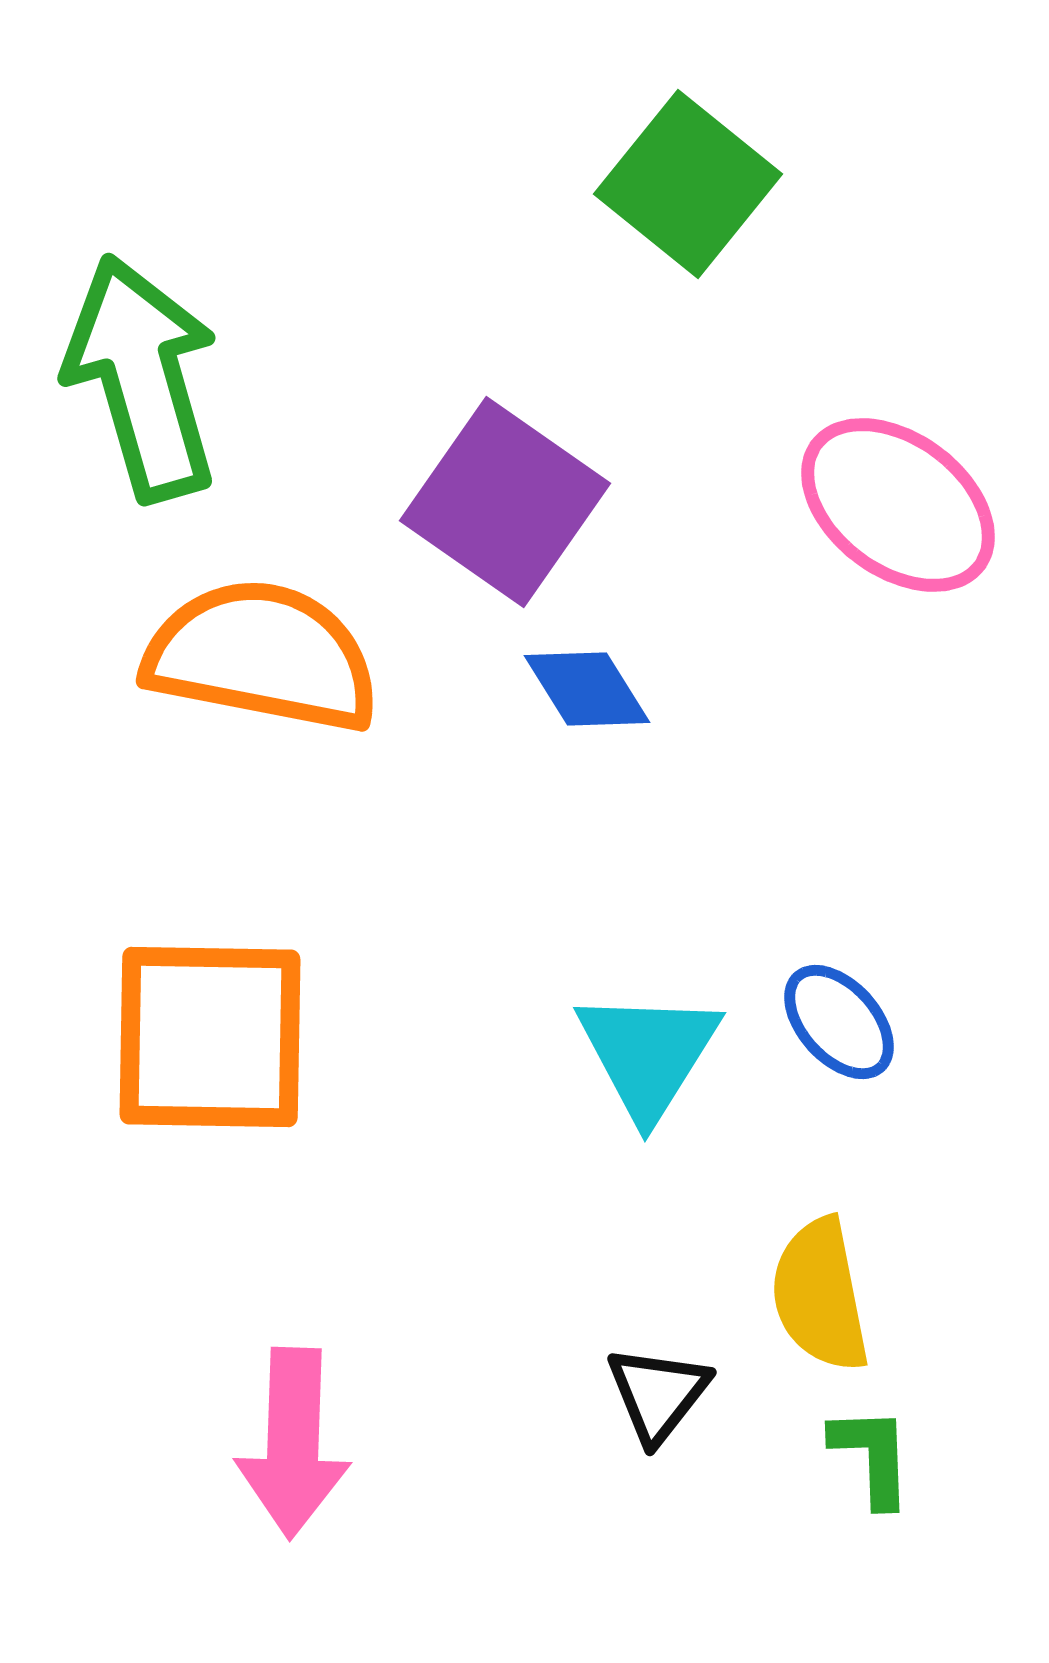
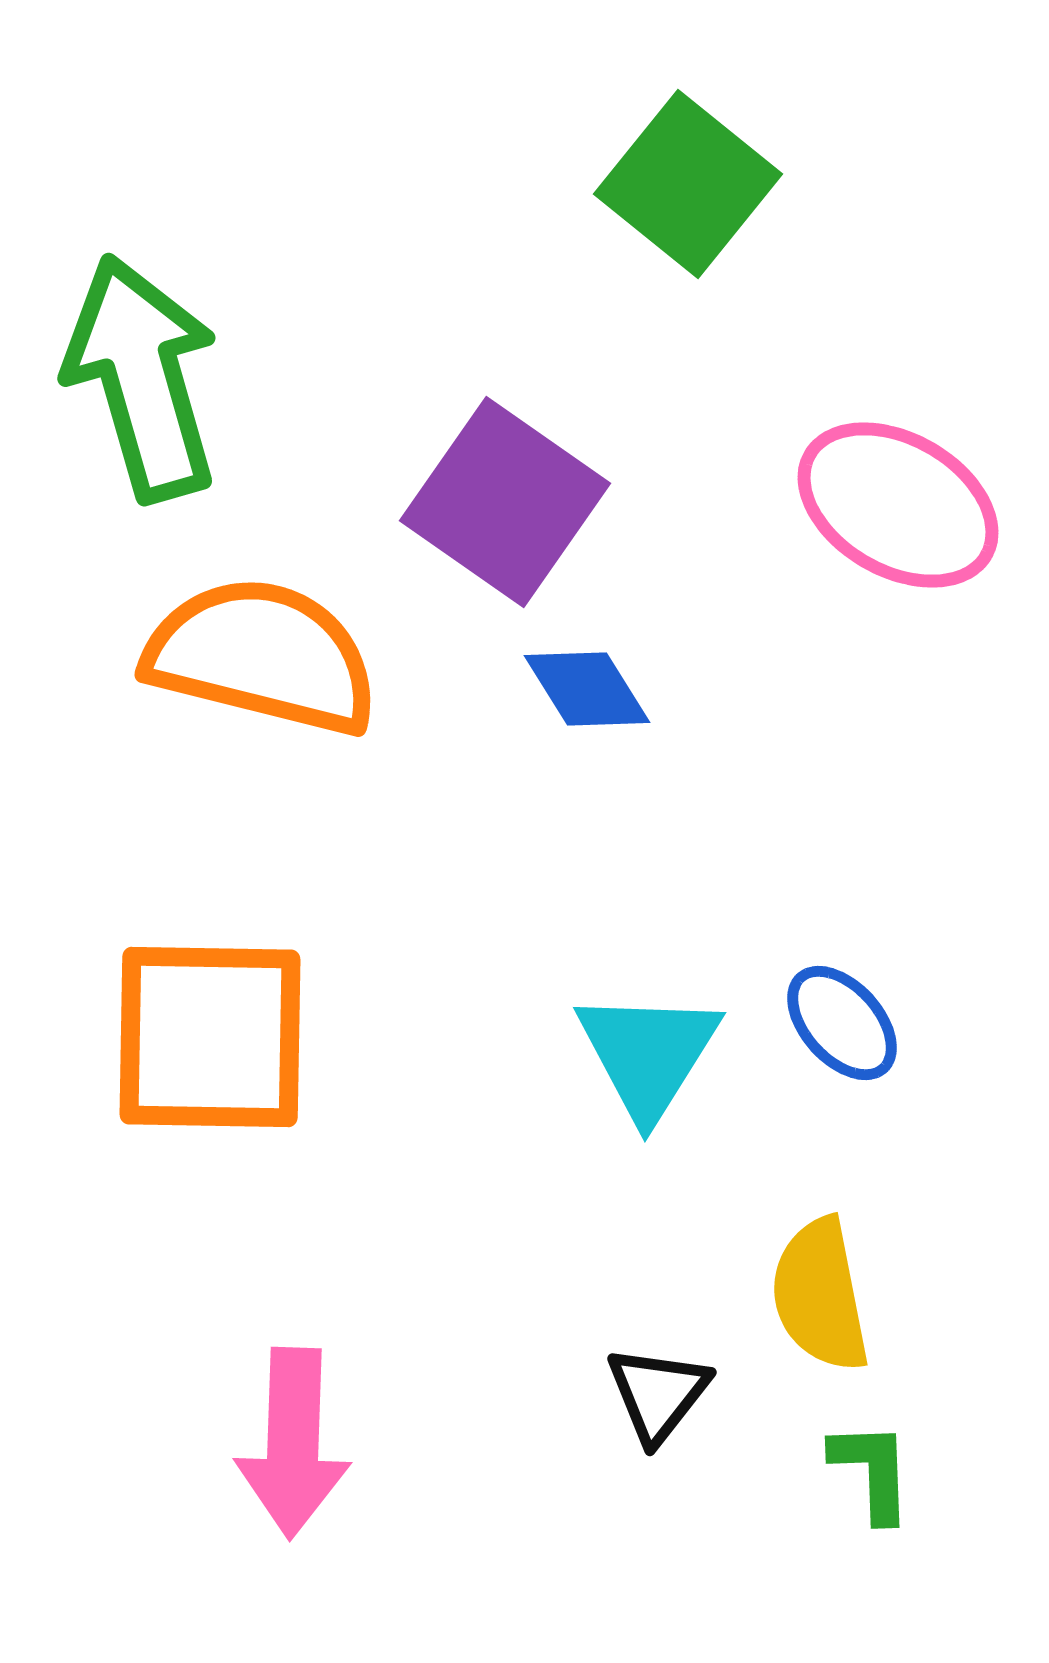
pink ellipse: rotated 7 degrees counterclockwise
orange semicircle: rotated 3 degrees clockwise
blue ellipse: moved 3 px right, 1 px down
green L-shape: moved 15 px down
